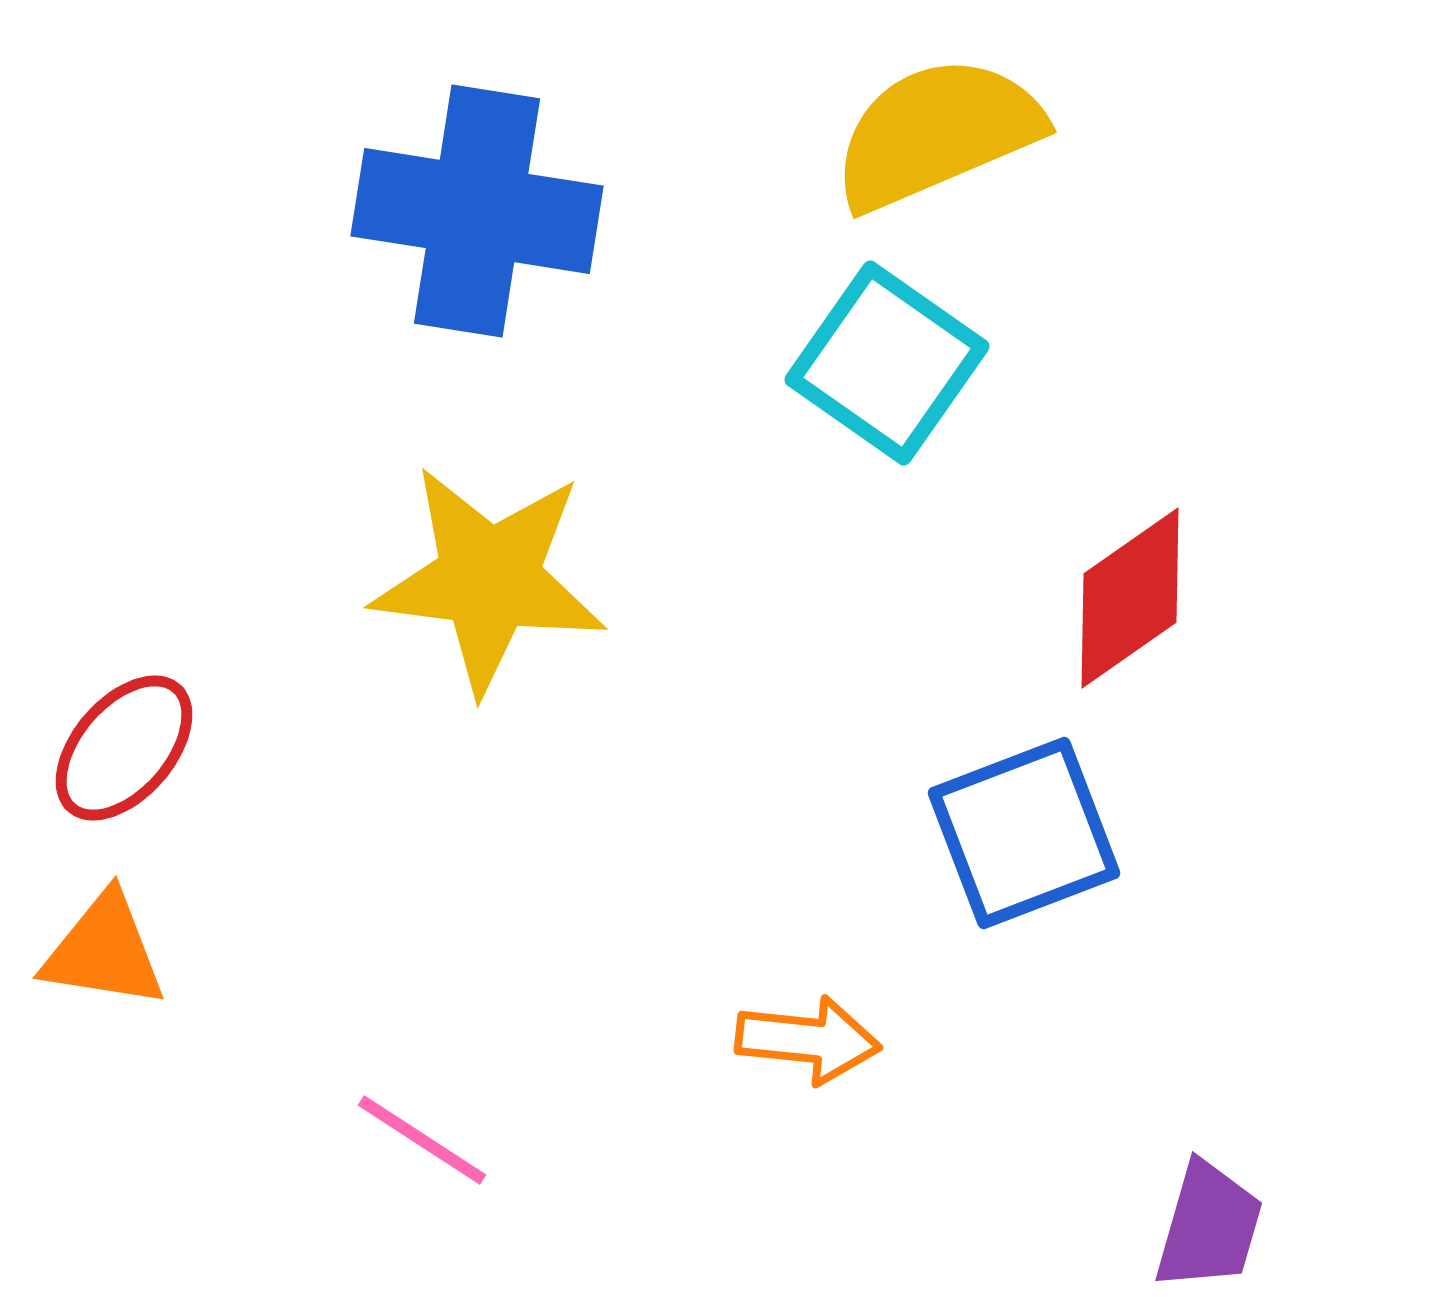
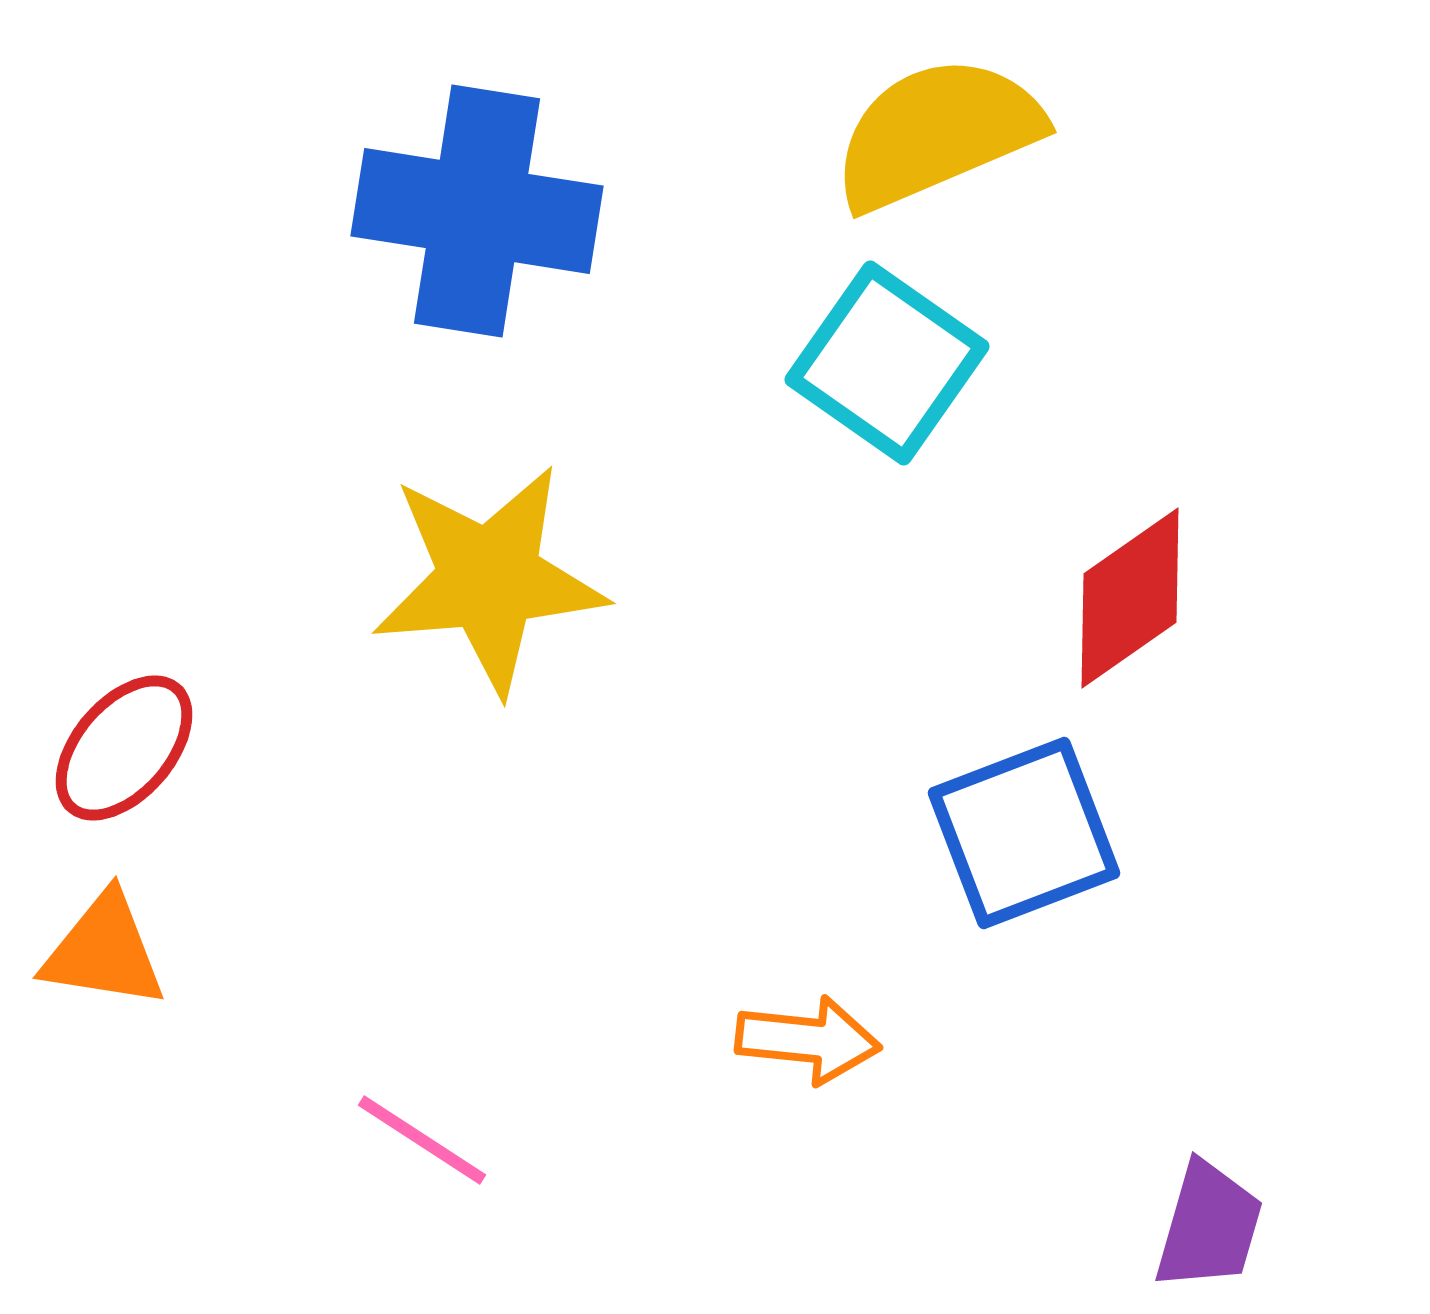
yellow star: rotated 12 degrees counterclockwise
